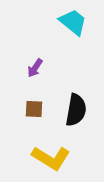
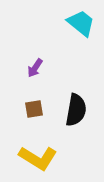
cyan trapezoid: moved 8 px right, 1 px down
brown square: rotated 12 degrees counterclockwise
yellow L-shape: moved 13 px left
